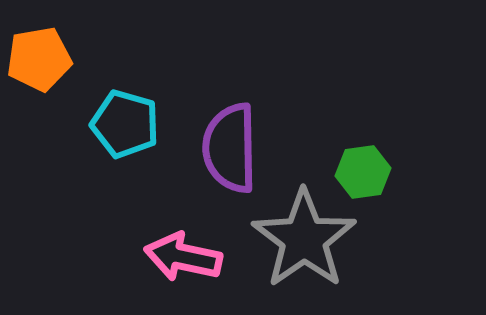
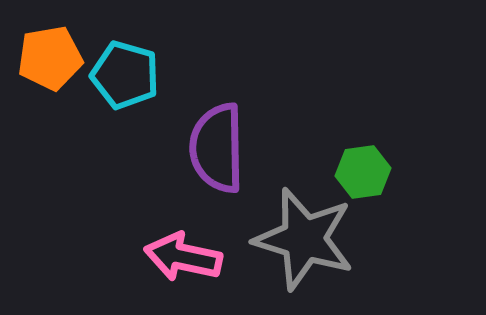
orange pentagon: moved 11 px right, 1 px up
cyan pentagon: moved 49 px up
purple semicircle: moved 13 px left
gray star: rotated 20 degrees counterclockwise
